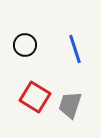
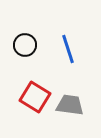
blue line: moved 7 px left
gray trapezoid: rotated 80 degrees clockwise
